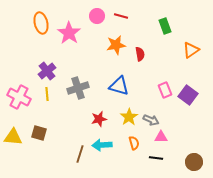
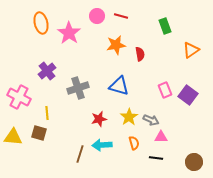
yellow line: moved 19 px down
